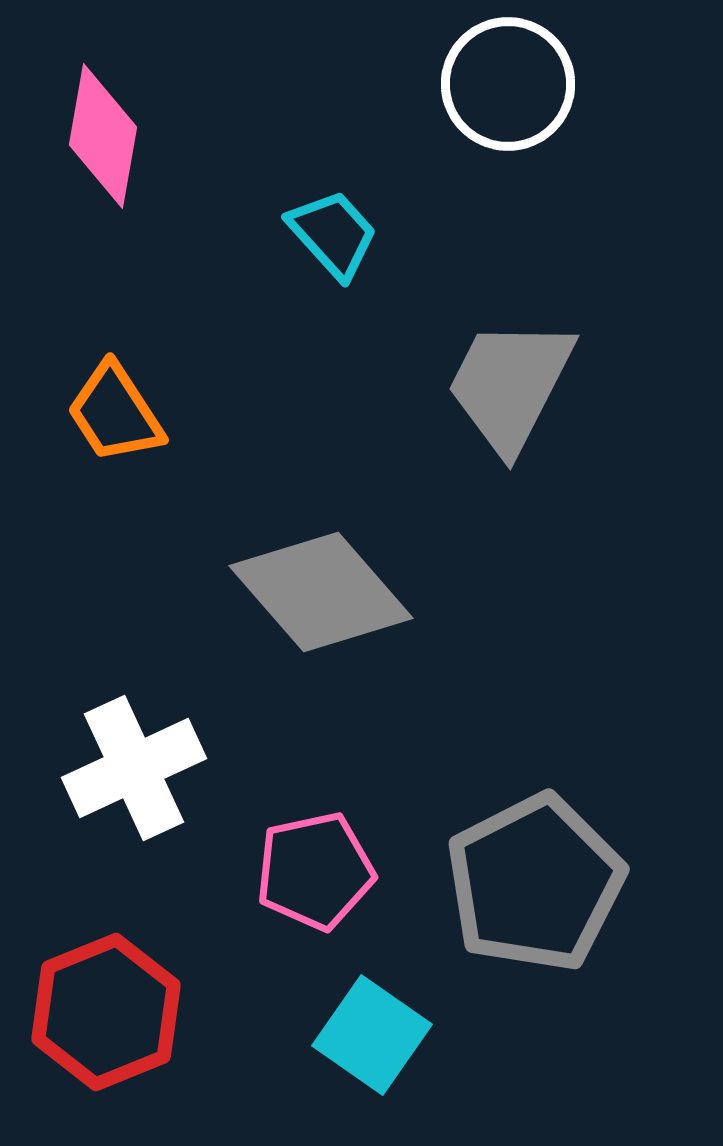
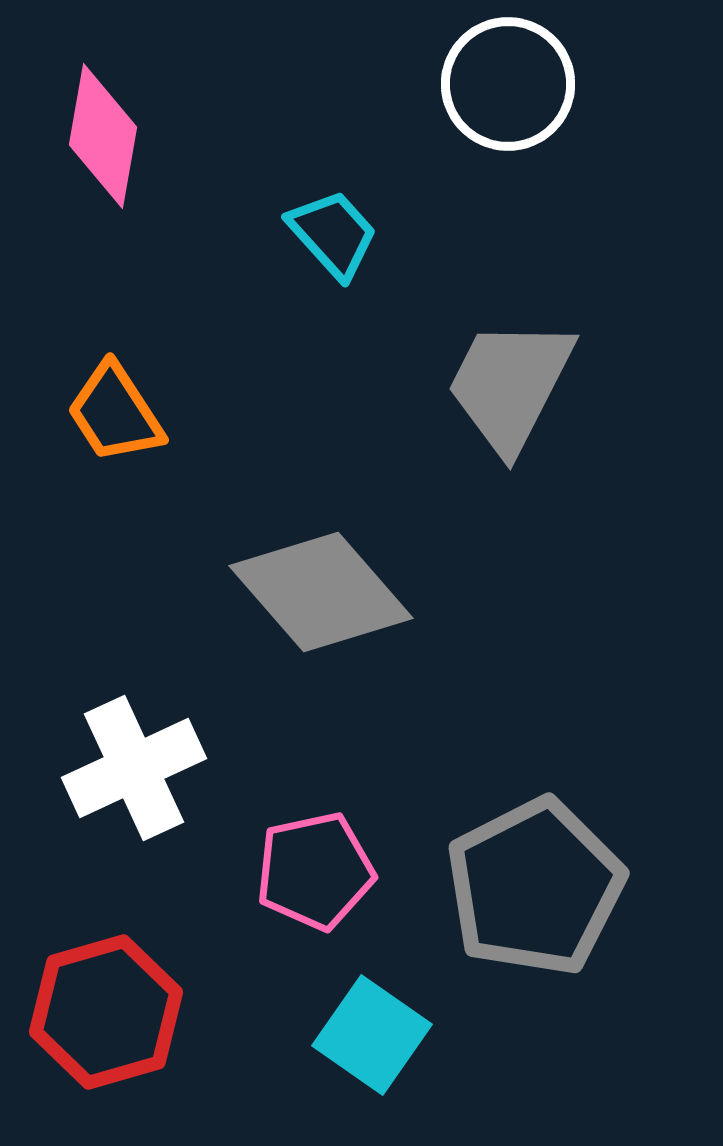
gray pentagon: moved 4 px down
red hexagon: rotated 6 degrees clockwise
